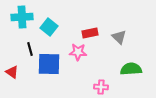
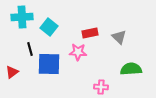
red triangle: rotated 48 degrees clockwise
